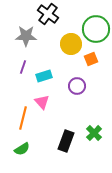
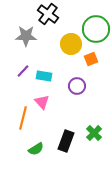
purple line: moved 4 px down; rotated 24 degrees clockwise
cyan rectangle: rotated 28 degrees clockwise
green semicircle: moved 14 px right
